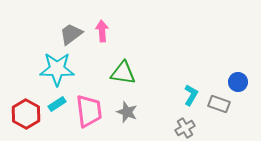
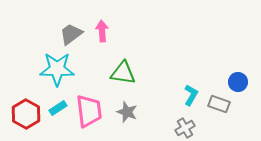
cyan rectangle: moved 1 px right, 4 px down
